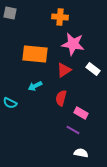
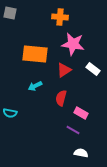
cyan semicircle: moved 10 px down; rotated 16 degrees counterclockwise
